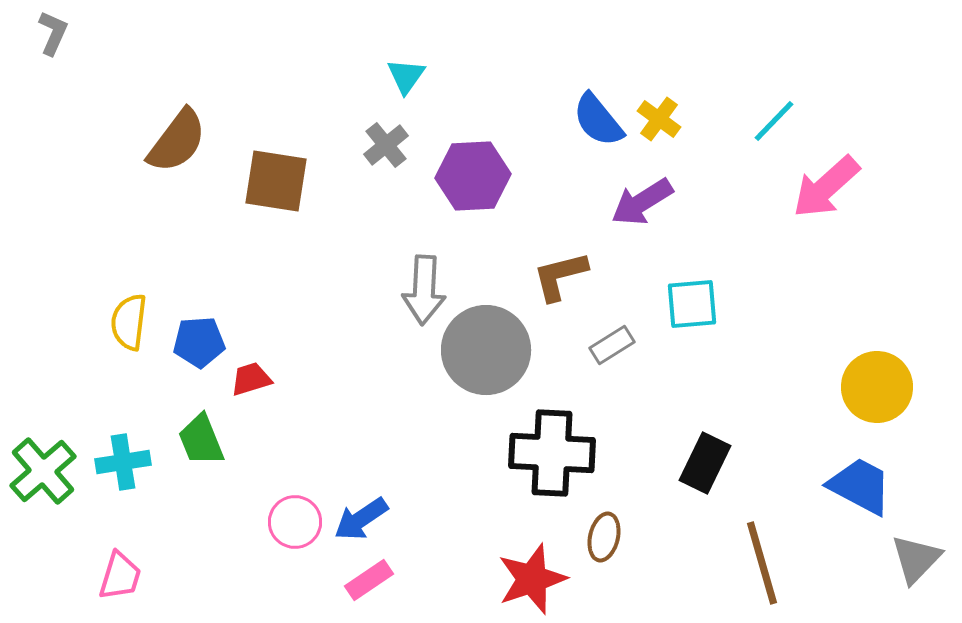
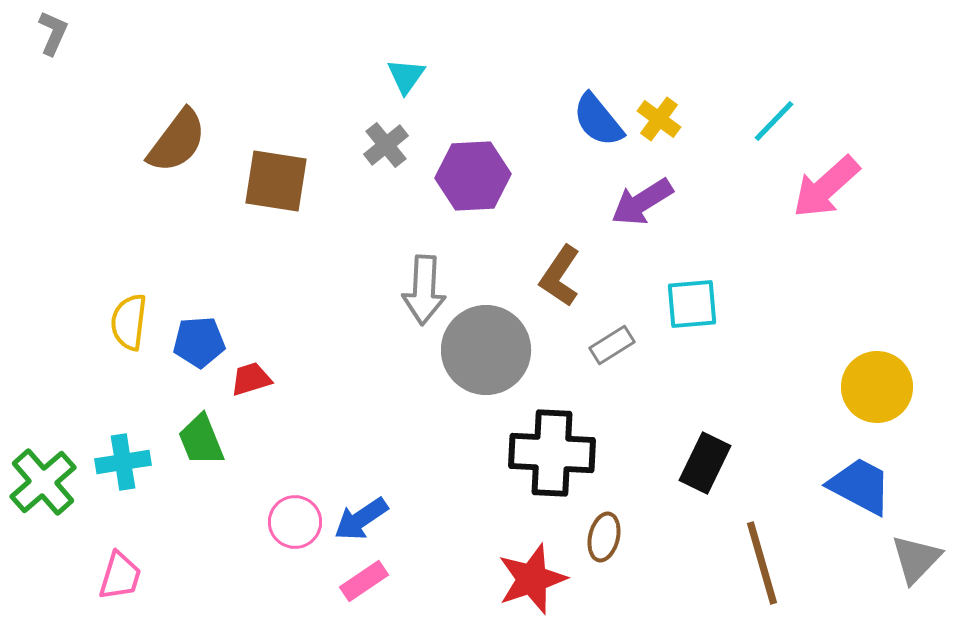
brown L-shape: rotated 42 degrees counterclockwise
green cross: moved 11 px down
pink rectangle: moved 5 px left, 1 px down
